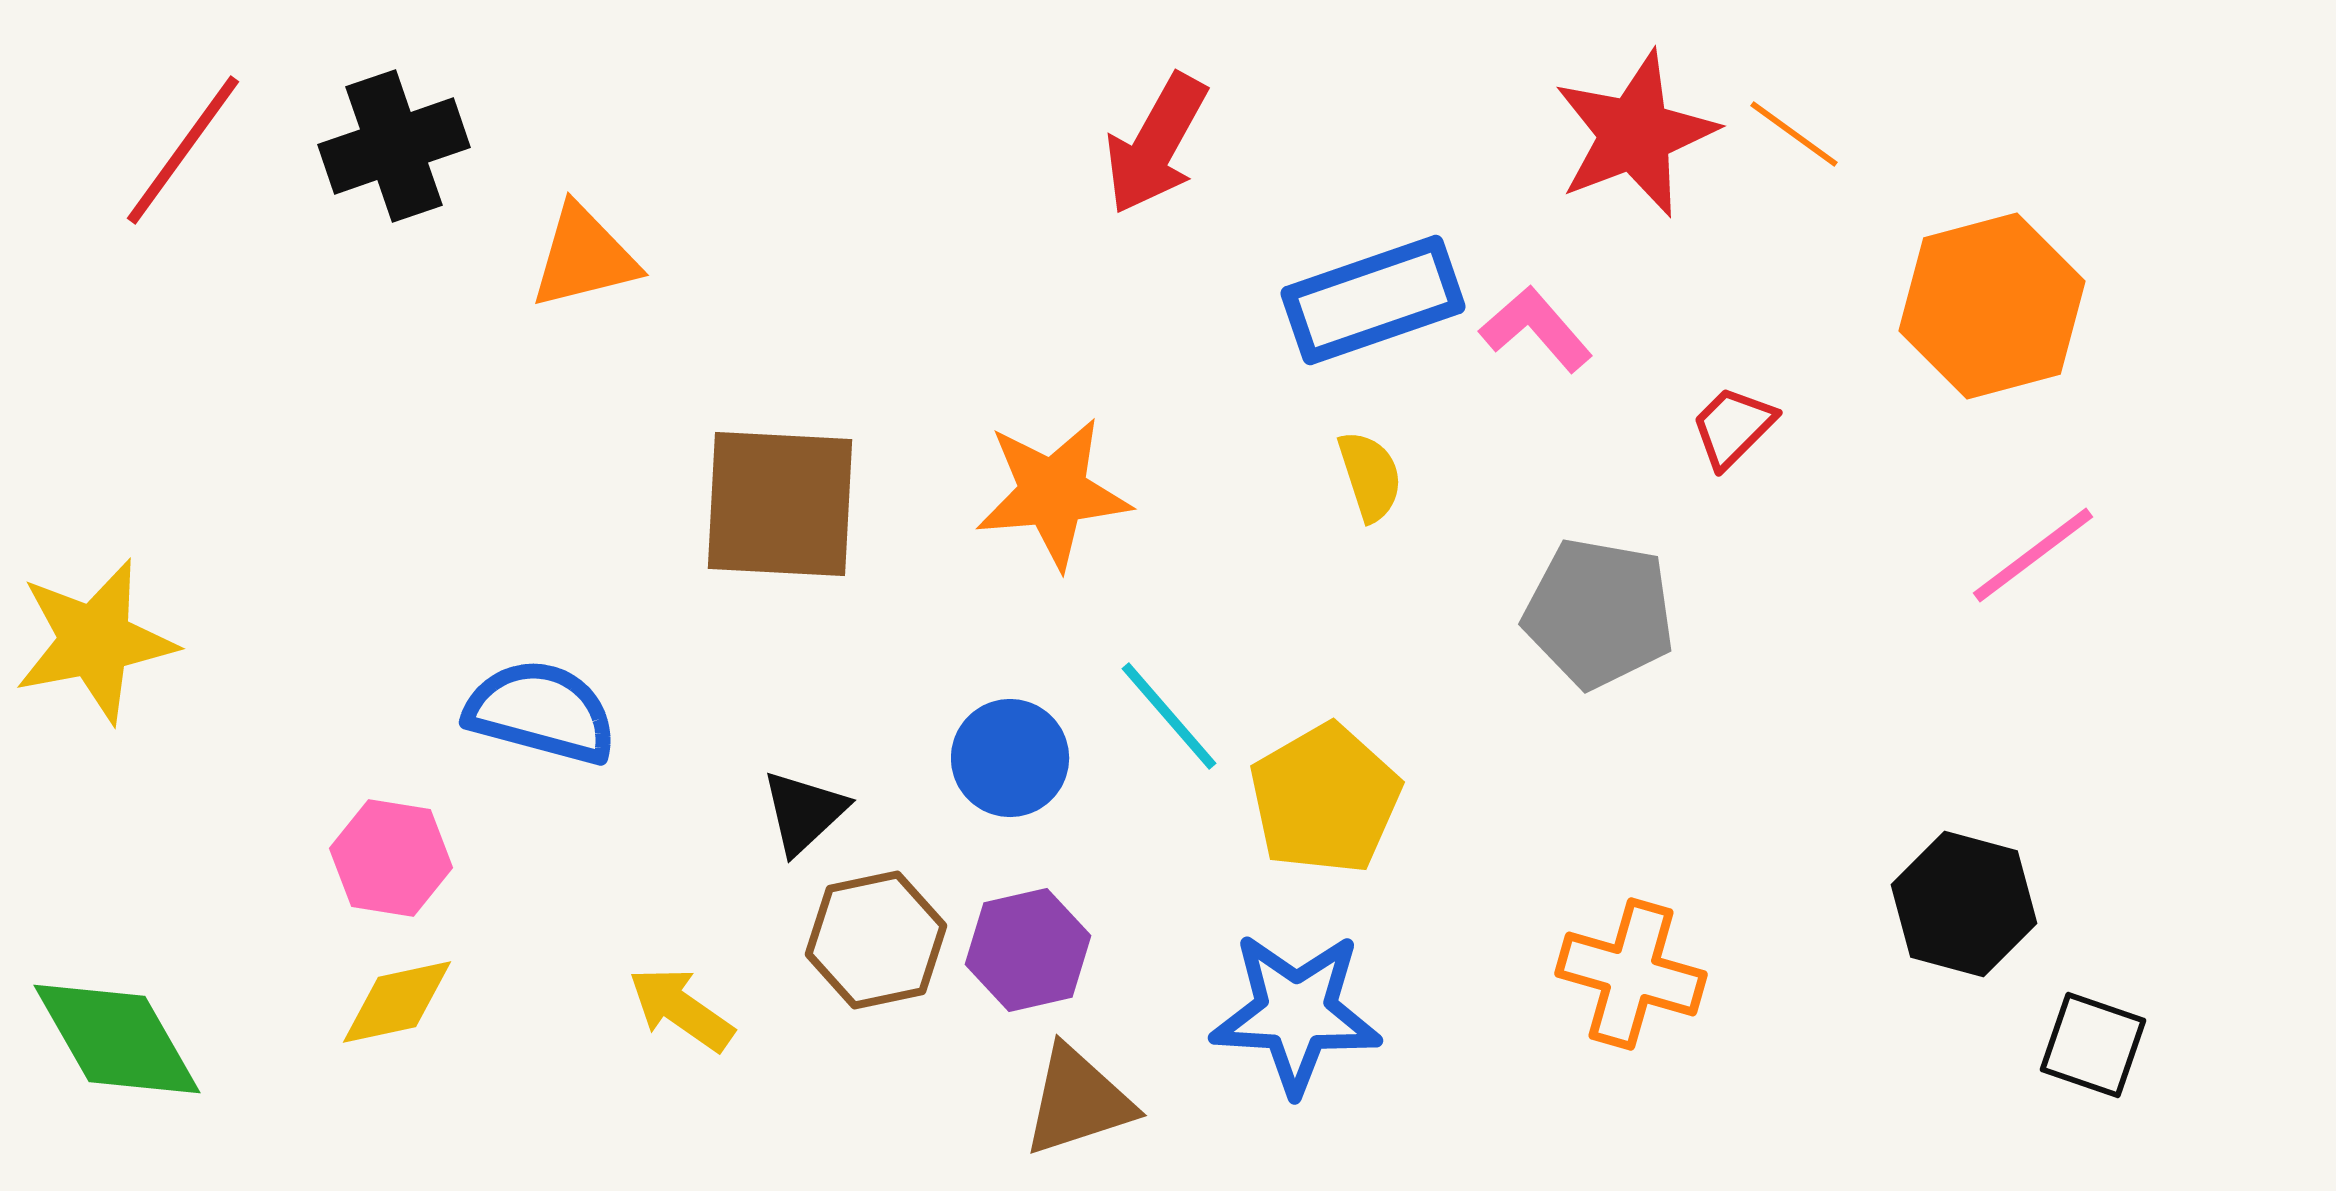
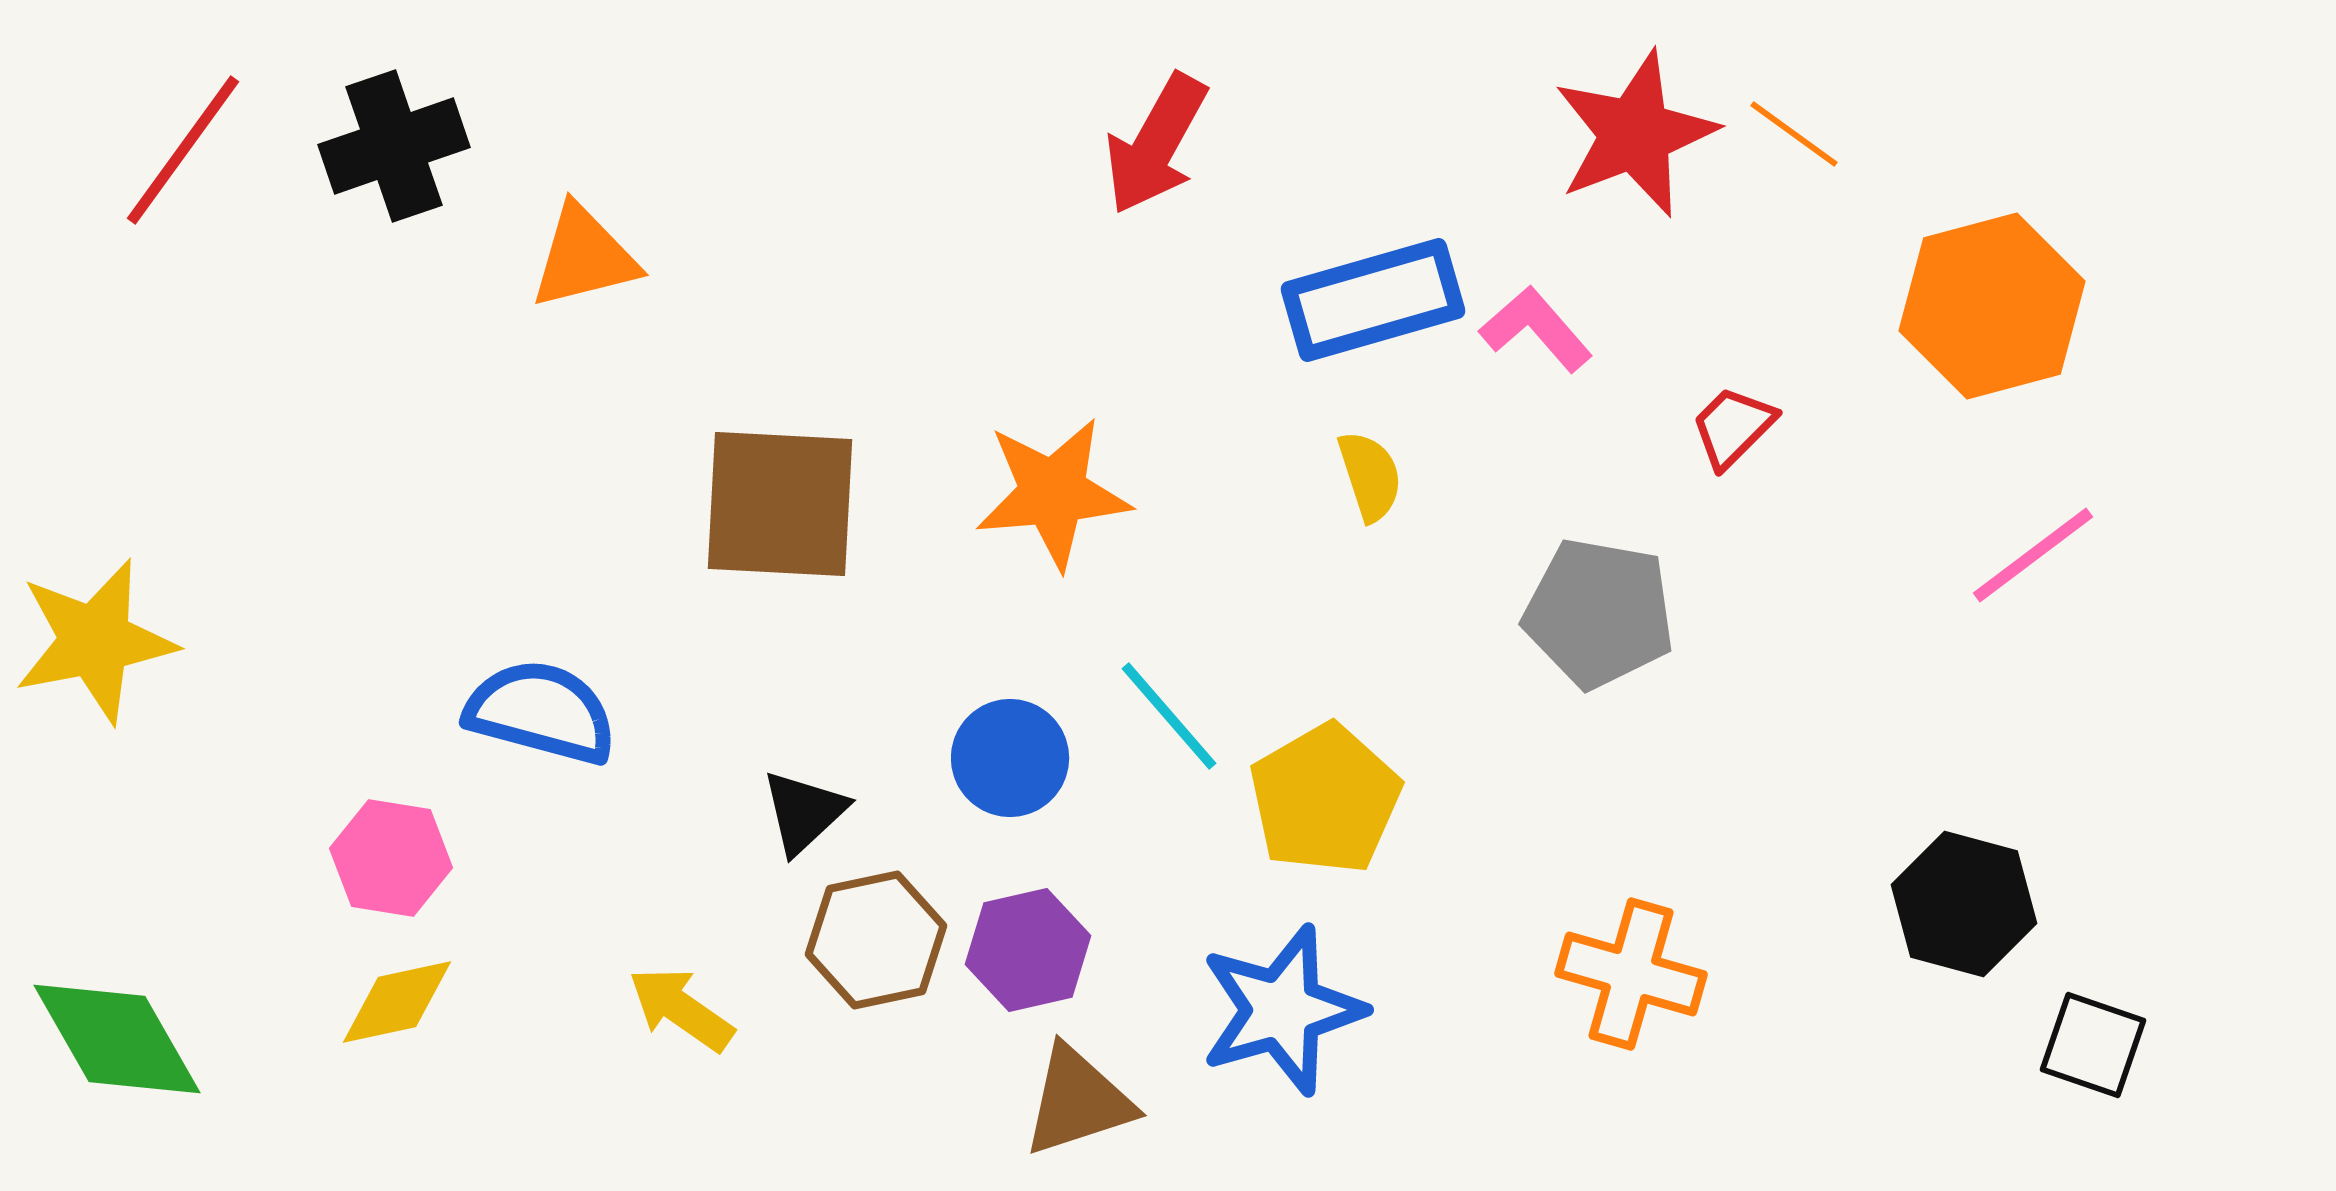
blue rectangle: rotated 3 degrees clockwise
blue star: moved 14 px left, 3 px up; rotated 19 degrees counterclockwise
